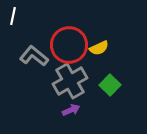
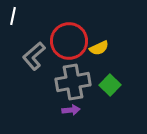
red circle: moved 4 px up
gray L-shape: rotated 80 degrees counterclockwise
gray cross: moved 3 px right, 1 px down; rotated 20 degrees clockwise
purple arrow: rotated 18 degrees clockwise
